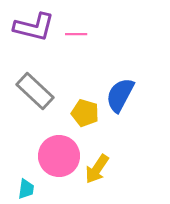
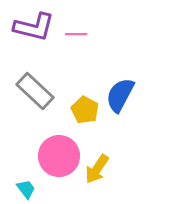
yellow pentagon: moved 3 px up; rotated 12 degrees clockwise
cyan trapezoid: rotated 45 degrees counterclockwise
